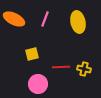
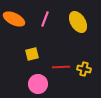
yellow ellipse: rotated 20 degrees counterclockwise
